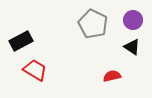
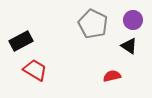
black triangle: moved 3 px left, 1 px up
